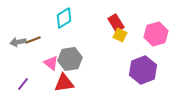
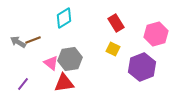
yellow square: moved 7 px left, 14 px down
gray arrow: rotated 42 degrees clockwise
purple hexagon: moved 1 px left, 3 px up
